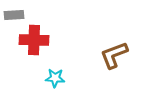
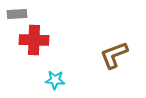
gray rectangle: moved 3 px right, 1 px up
cyan star: moved 2 px down
